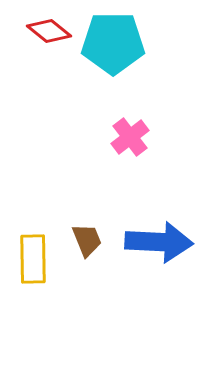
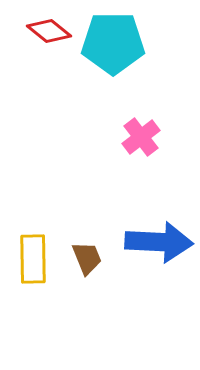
pink cross: moved 11 px right
brown trapezoid: moved 18 px down
